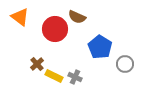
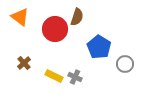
brown semicircle: rotated 96 degrees counterclockwise
blue pentagon: moved 1 px left
brown cross: moved 13 px left, 1 px up
